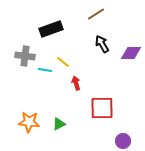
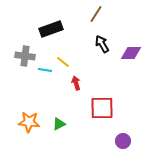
brown line: rotated 24 degrees counterclockwise
